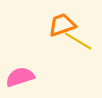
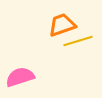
yellow line: rotated 48 degrees counterclockwise
